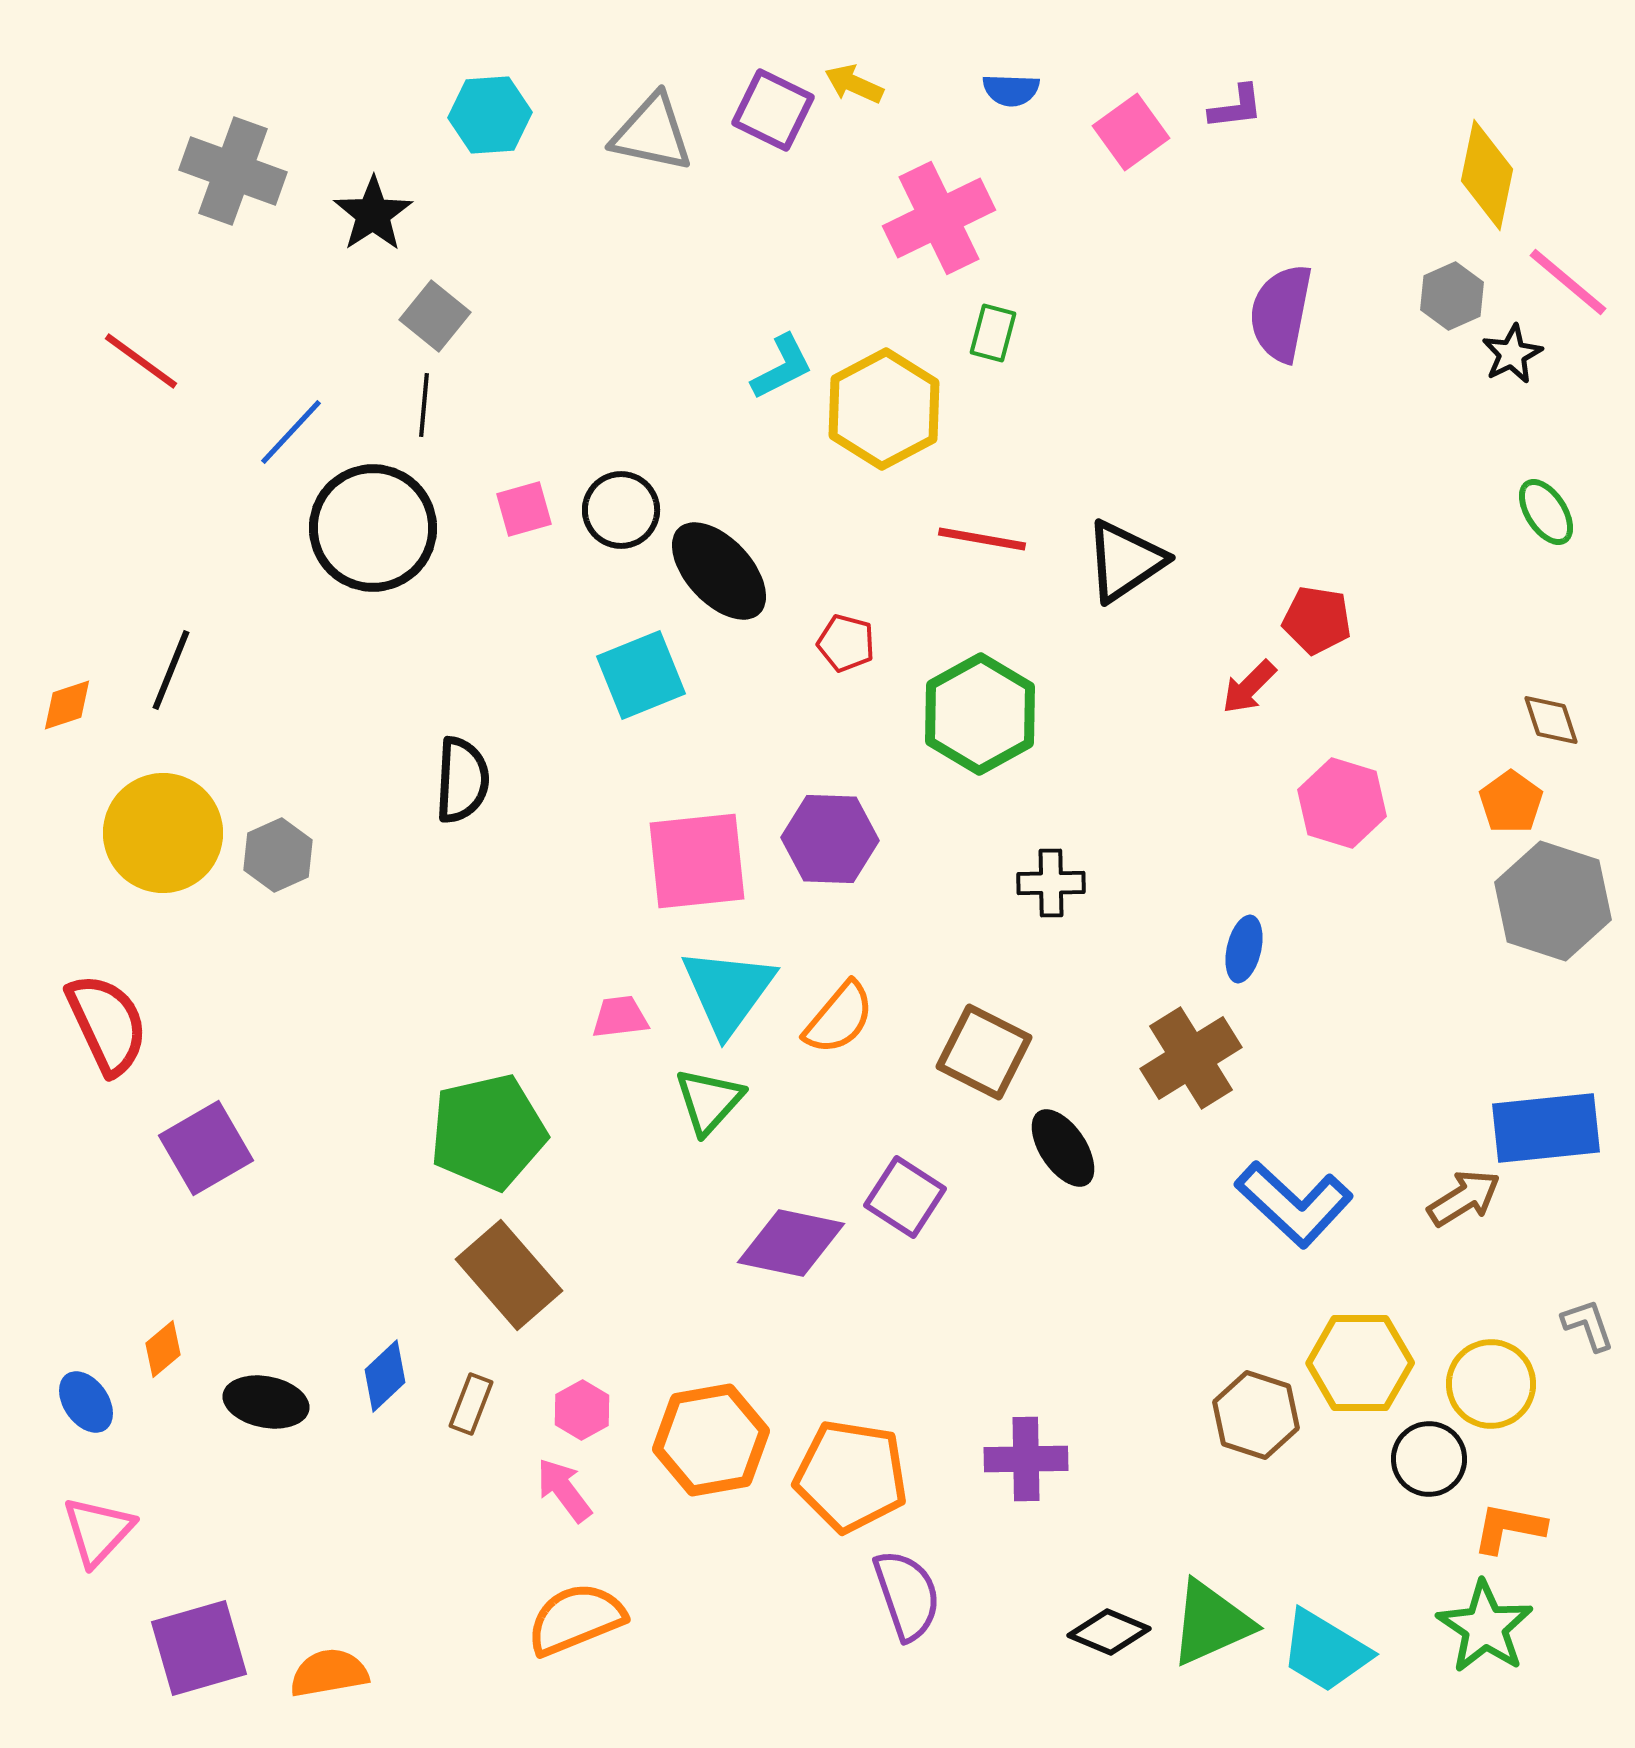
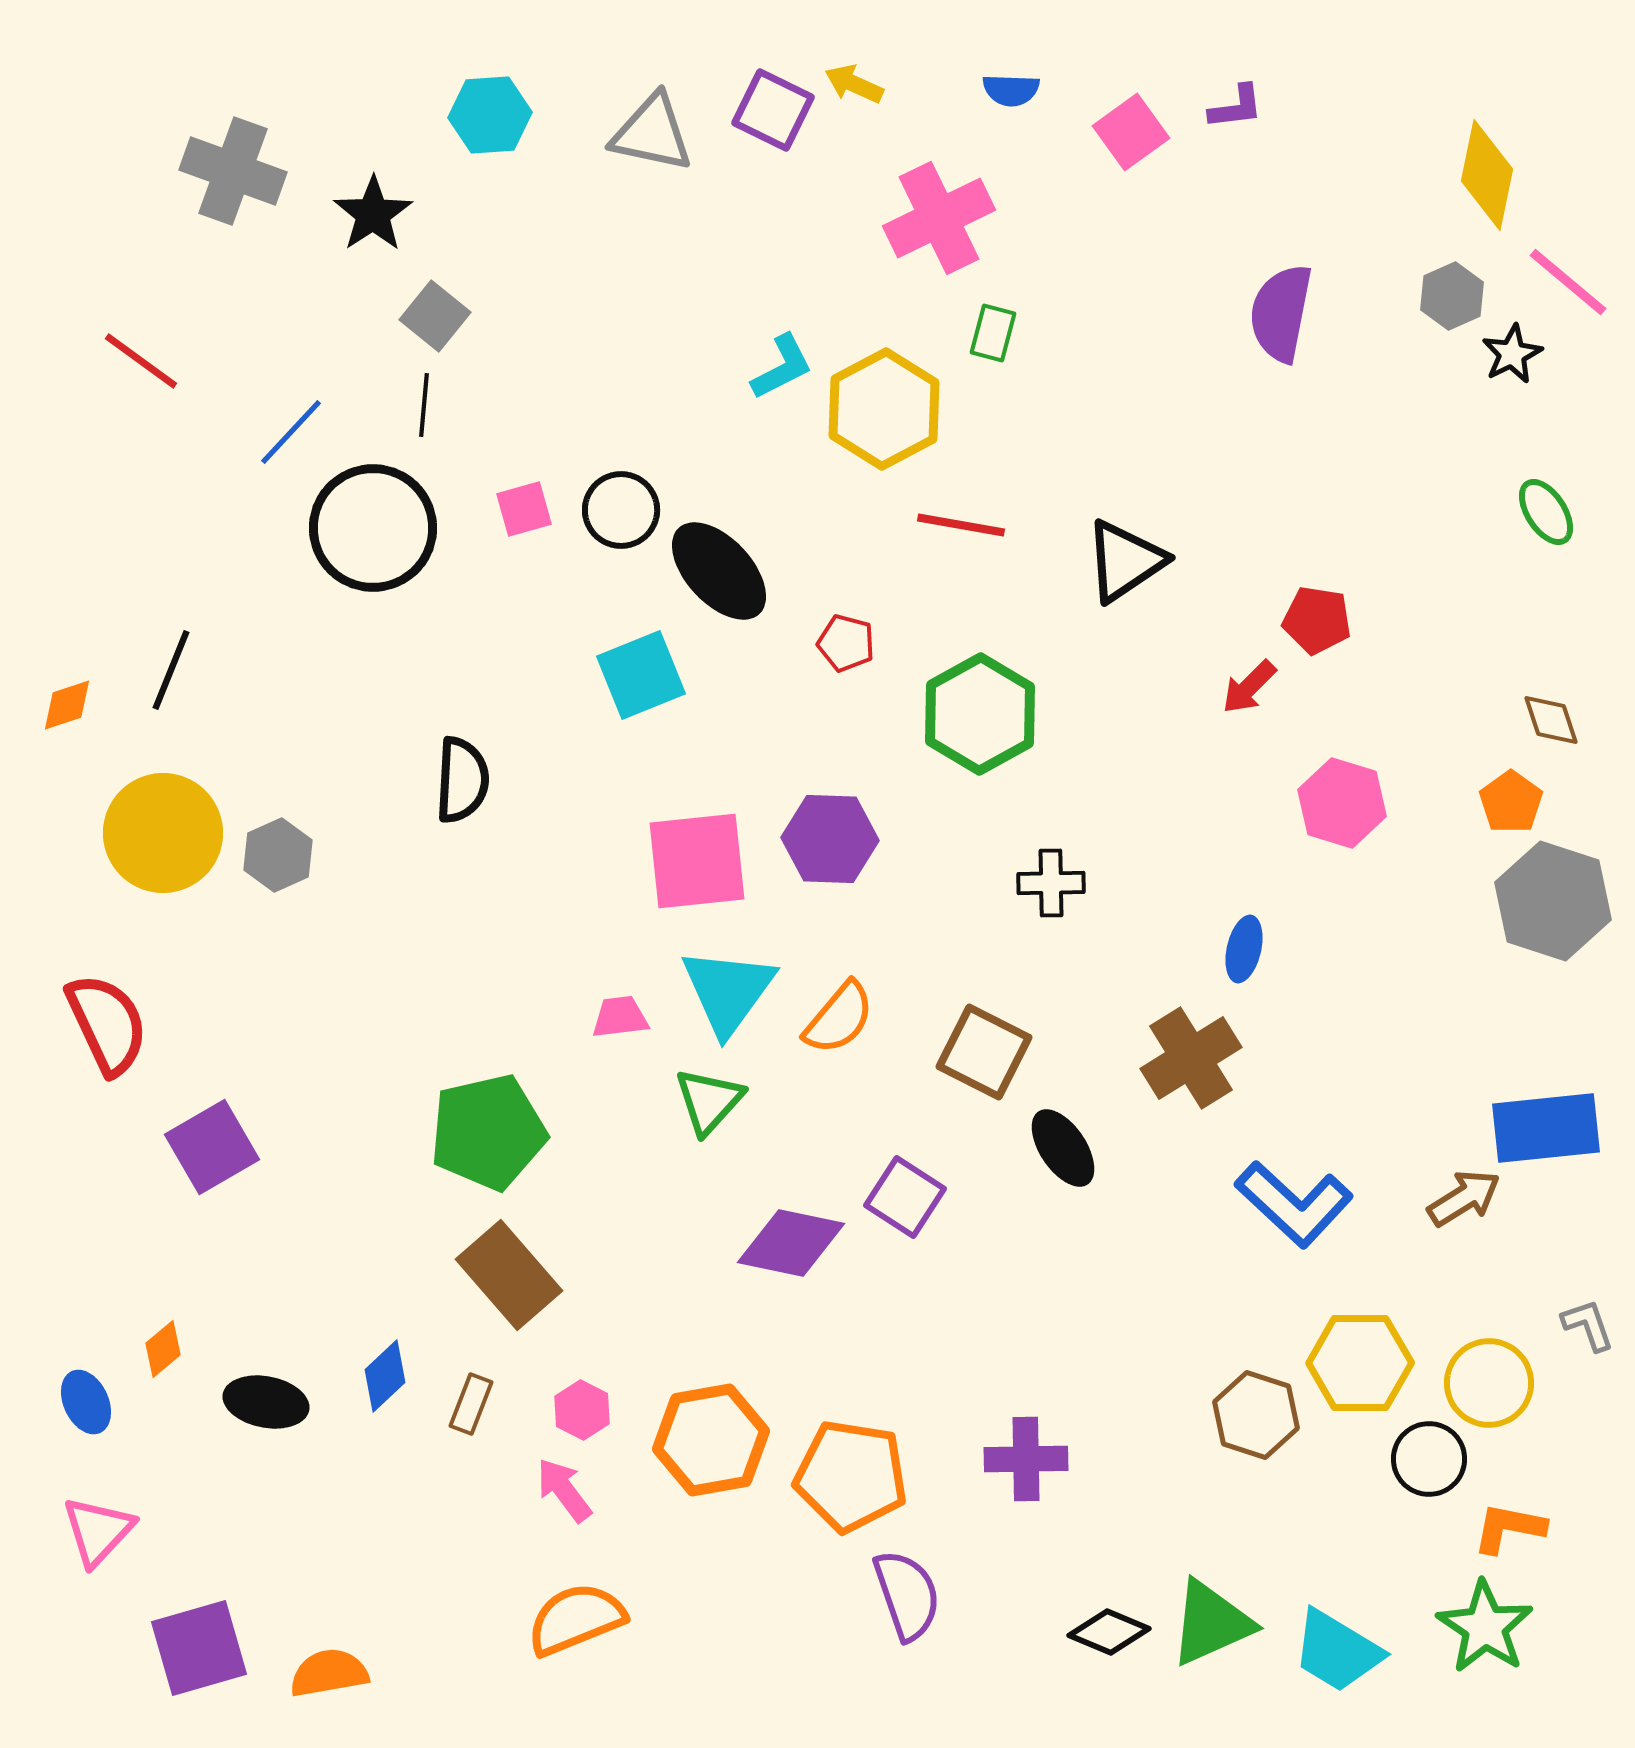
red line at (982, 539): moved 21 px left, 14 px up
purple square at (206, 1148): moved 6 px right, 1 px up
yellow circle at (1491, 1384): moved 2 px left, 1 px up
blue ellipse at (86, 1402): rotated 10 degrees clockwise
pink hexagon at (582, 1410): rotated 4 degrees counterclockwise
cyan trapezoid at (1325, 1651): moved 12 px right
